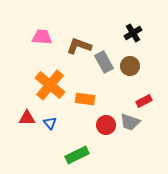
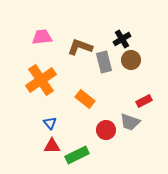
black cross: moved 11 px left, 6 px down
pink trapezoid: rotated 10 degrees counterclockwise
brown L-shape: moved 1 px right, 1 px down
gray rectangle: rotated 15 degrees clockwise
brown circle: moved 1 px right, 6 px up
orange cross: moved 9 px left, 5 px up; rotated 16 degrees clockwise
orange rectangle: rotated 30 degrees clockwise
red triangle: moved 25 px right, 28 px down
red circle: moved 5 px down
